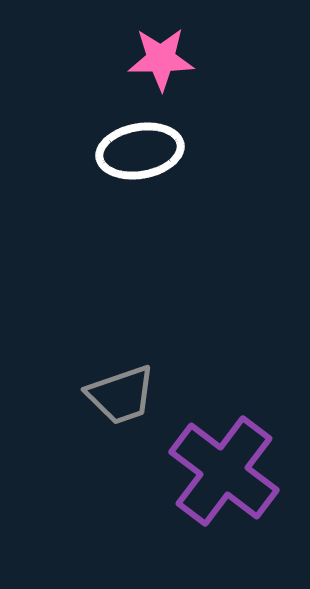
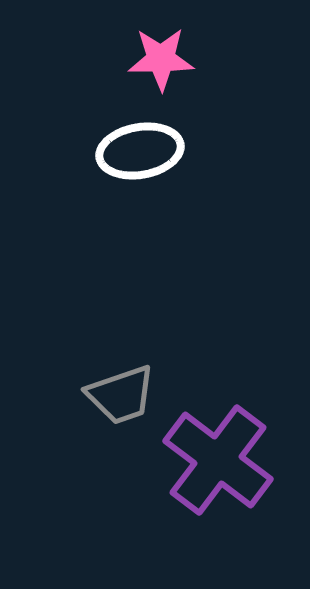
purple cross: moved 6 px left, 11 px up
